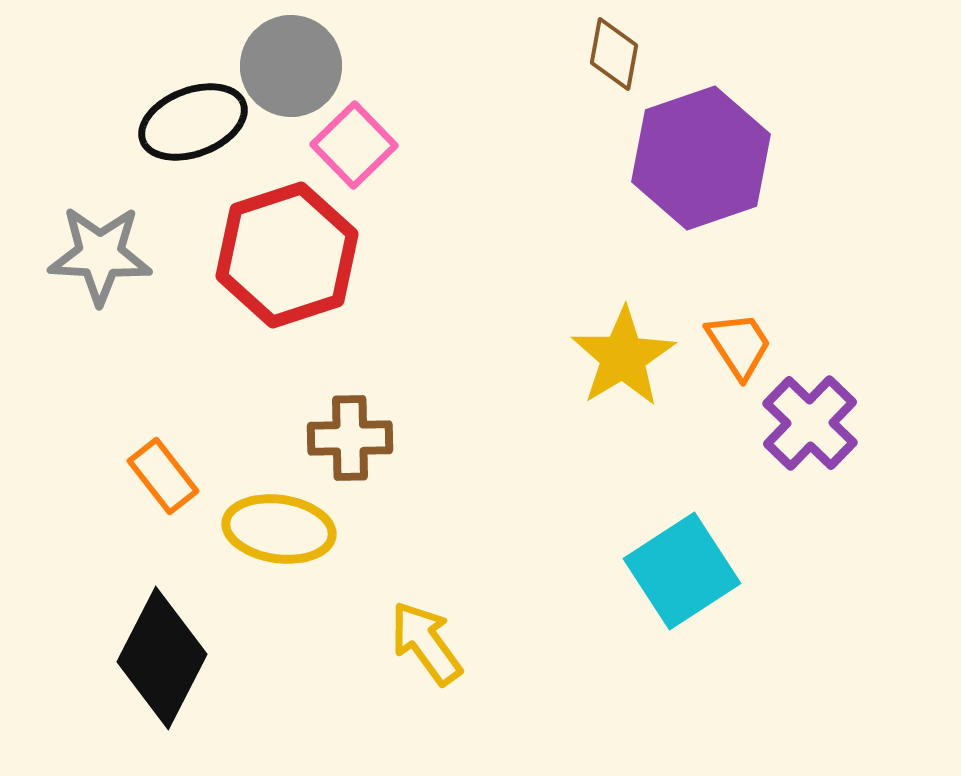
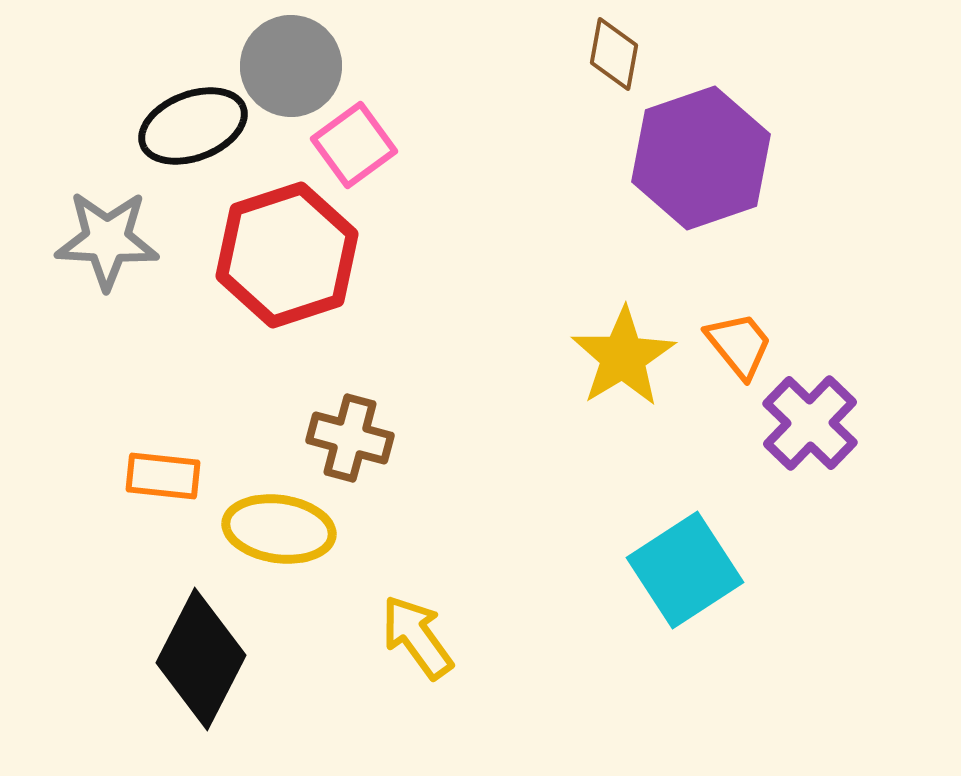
black ellipse: moved 4 px down
pink square: rotated 8 degrees clockwise
gray star: moved 7 px right, 15 px up
orange trapezoid: rotated 6 degrees counterclockwise
brown cross: rotated 16 degrees clockwise
orange rectangle: rotated 46 degrees counterclockwise
cyan square: moved 3 px right, 1 px up
yellow arrow: moved 9 px left, 6 px up
black diamond: moved 39 px right, 1 px down
